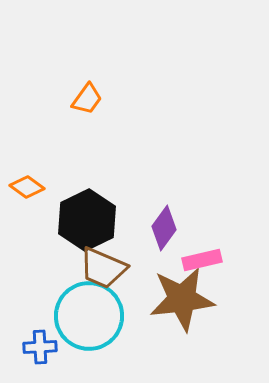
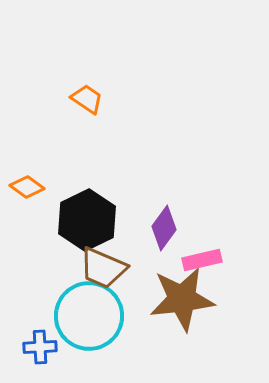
orange trapezoid: rotated 92 degrees counterclockwise
